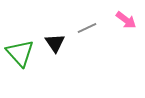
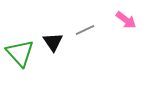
gray line: moved 2 px left, 2 px down
black triangle: moved 2 px left, 1 px up
